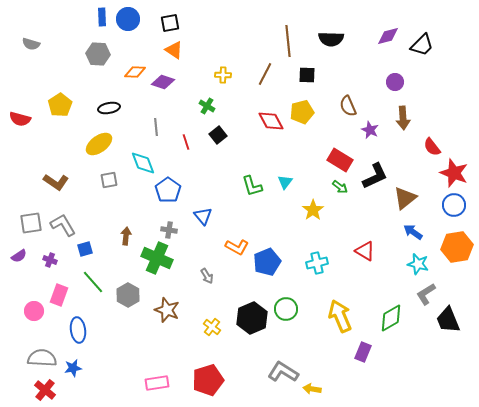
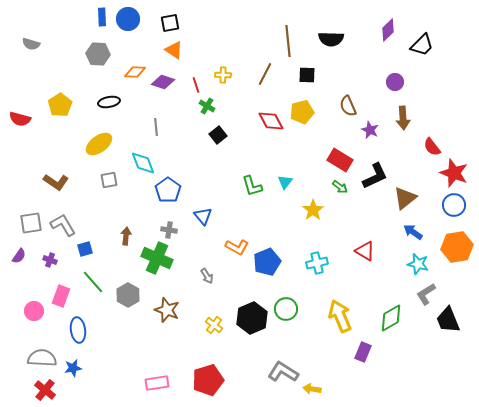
purple diamond at (388, 36): moved 6 px up; rotated 30 degrees counterclockwise
black ellipse at (109, 108): moved 6 px up
red line at (186, 142): moved 10 px right, 57 px up
purple semicircle at (19, 256): rotated 21 degrees counterclockwise
pink rectangle at (59, 295): moved 2 px right, 1 px down
yellow cross at (212, 327): moved 2 px right, 2 px up
